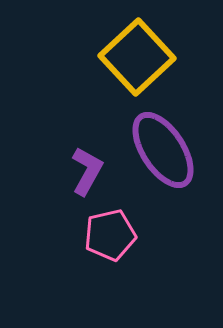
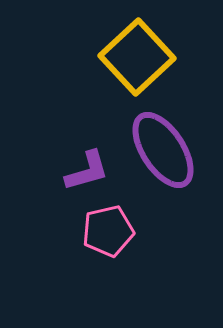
purple L-shape: rotated 45 degrees clockwise
pink pentagon: moved 2 px left, 4 px up
